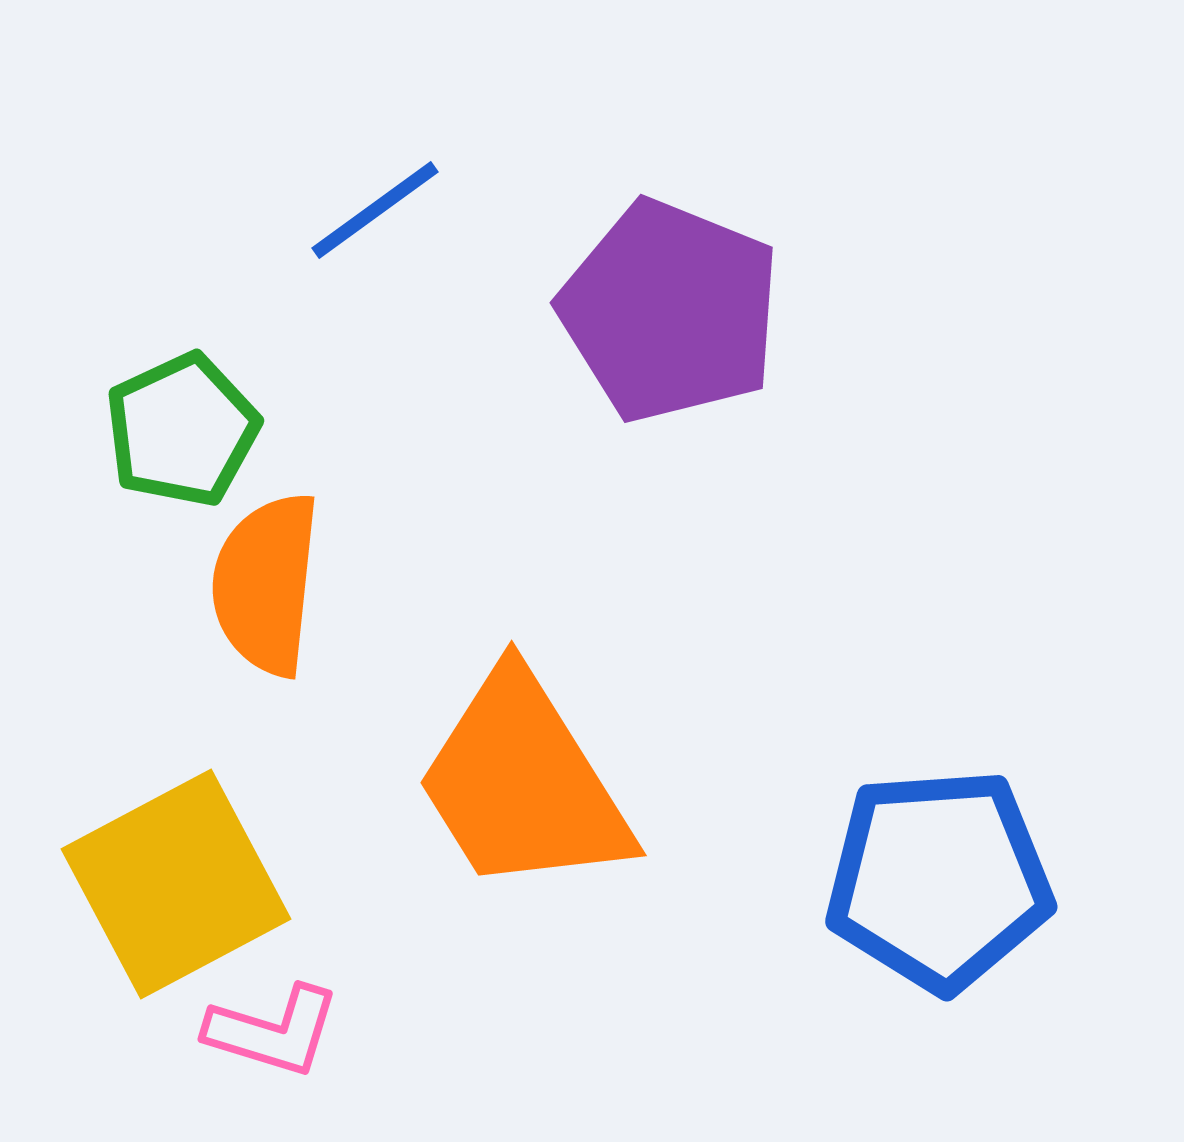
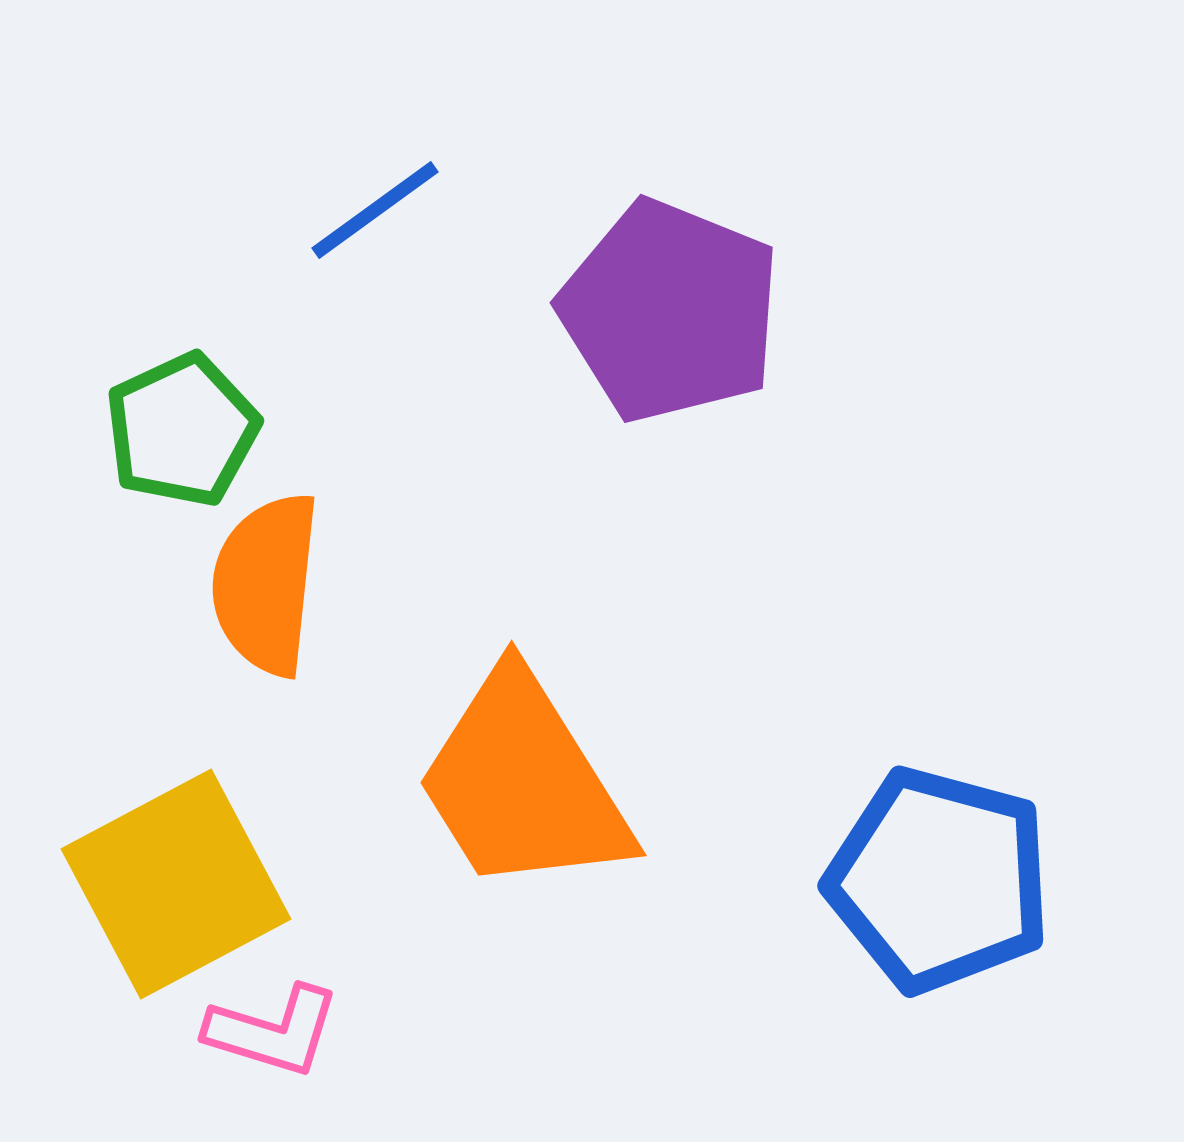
blue pentagon: rotated 19 degrees clockwise
